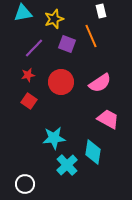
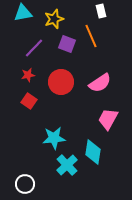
pink trapezoid: rotated 90 degrees counterclockwise
